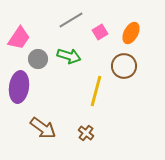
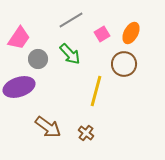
pink square: moved 2 px right, 2 px down
green arrow: moved 1 px right, 2 px up; rotated 30 degrees clockwise
brown circle: moved 2 px up
purple ellipse: rotated 64 degrees clockwise
brown arrow: moved 5 px right, 1 px up
